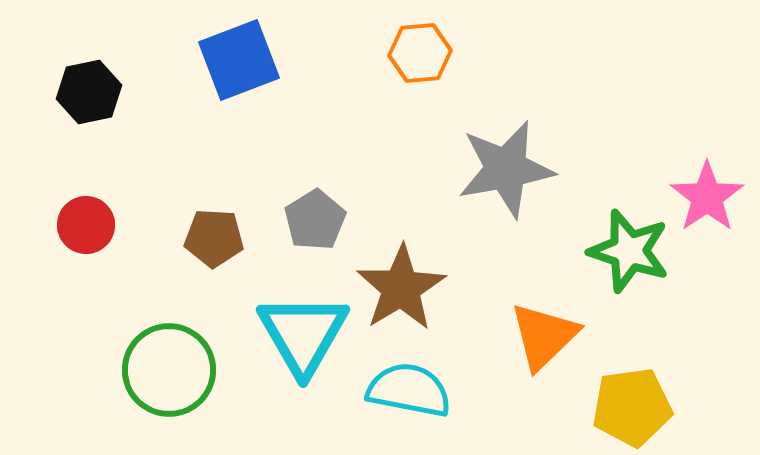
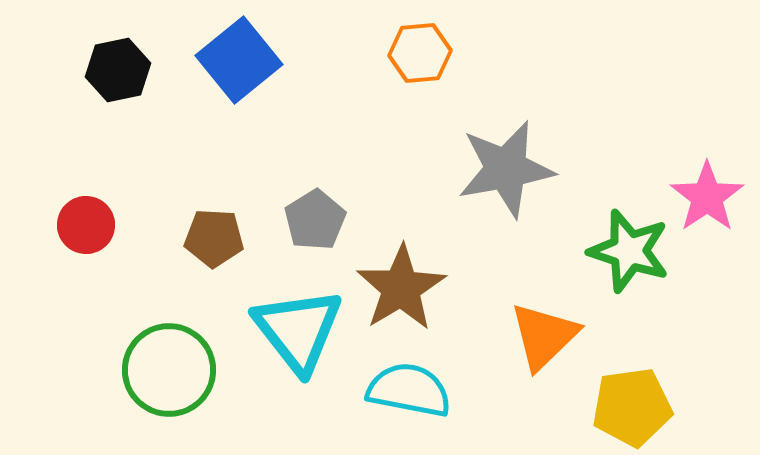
blue square: rotated 18 degrees counterclockwise
black hexagon: moved 29 px right, 22 px up
cyan triangle: moved 5 px left, 4 px up; rotated 8 degrees counterclockwise
